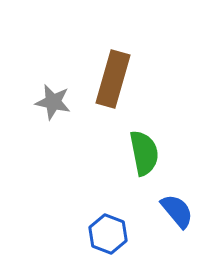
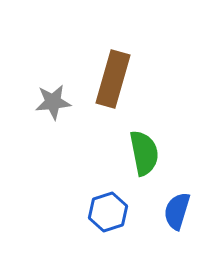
gray star: rotated 18 degrees counterclockwise
blue semicircle: rotated 123 degrees counterclockwise
blue hexagon: moved 22 px up; rotated 21 degrees clockwise
